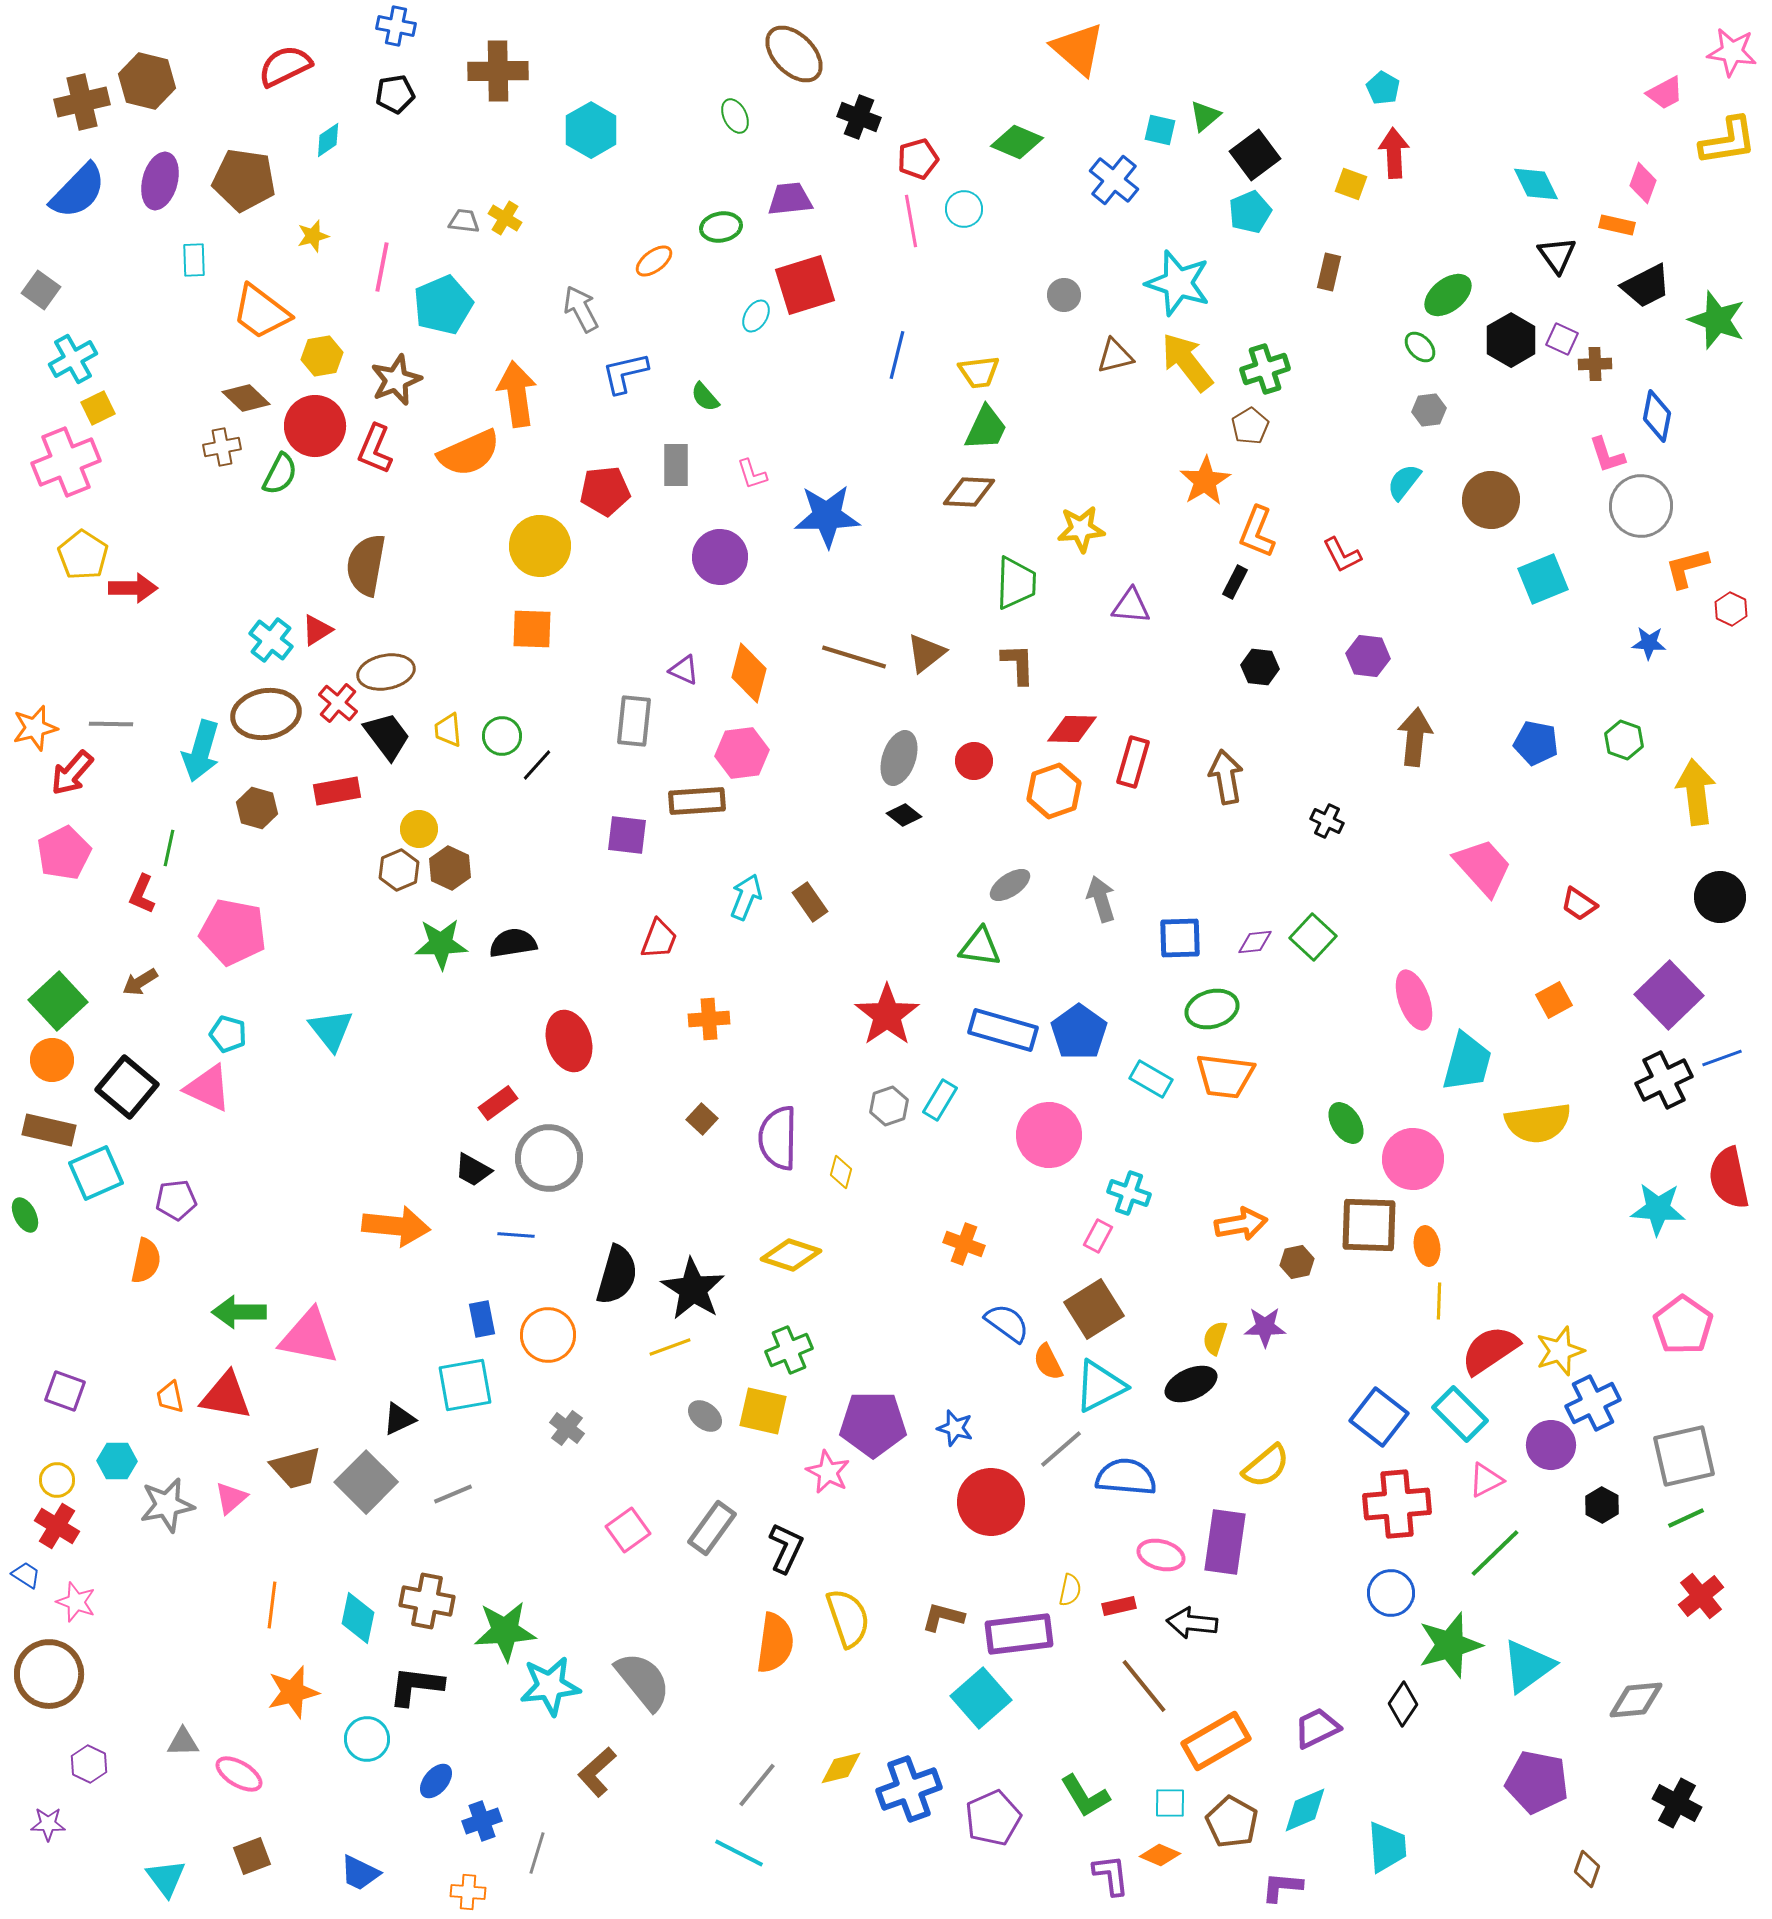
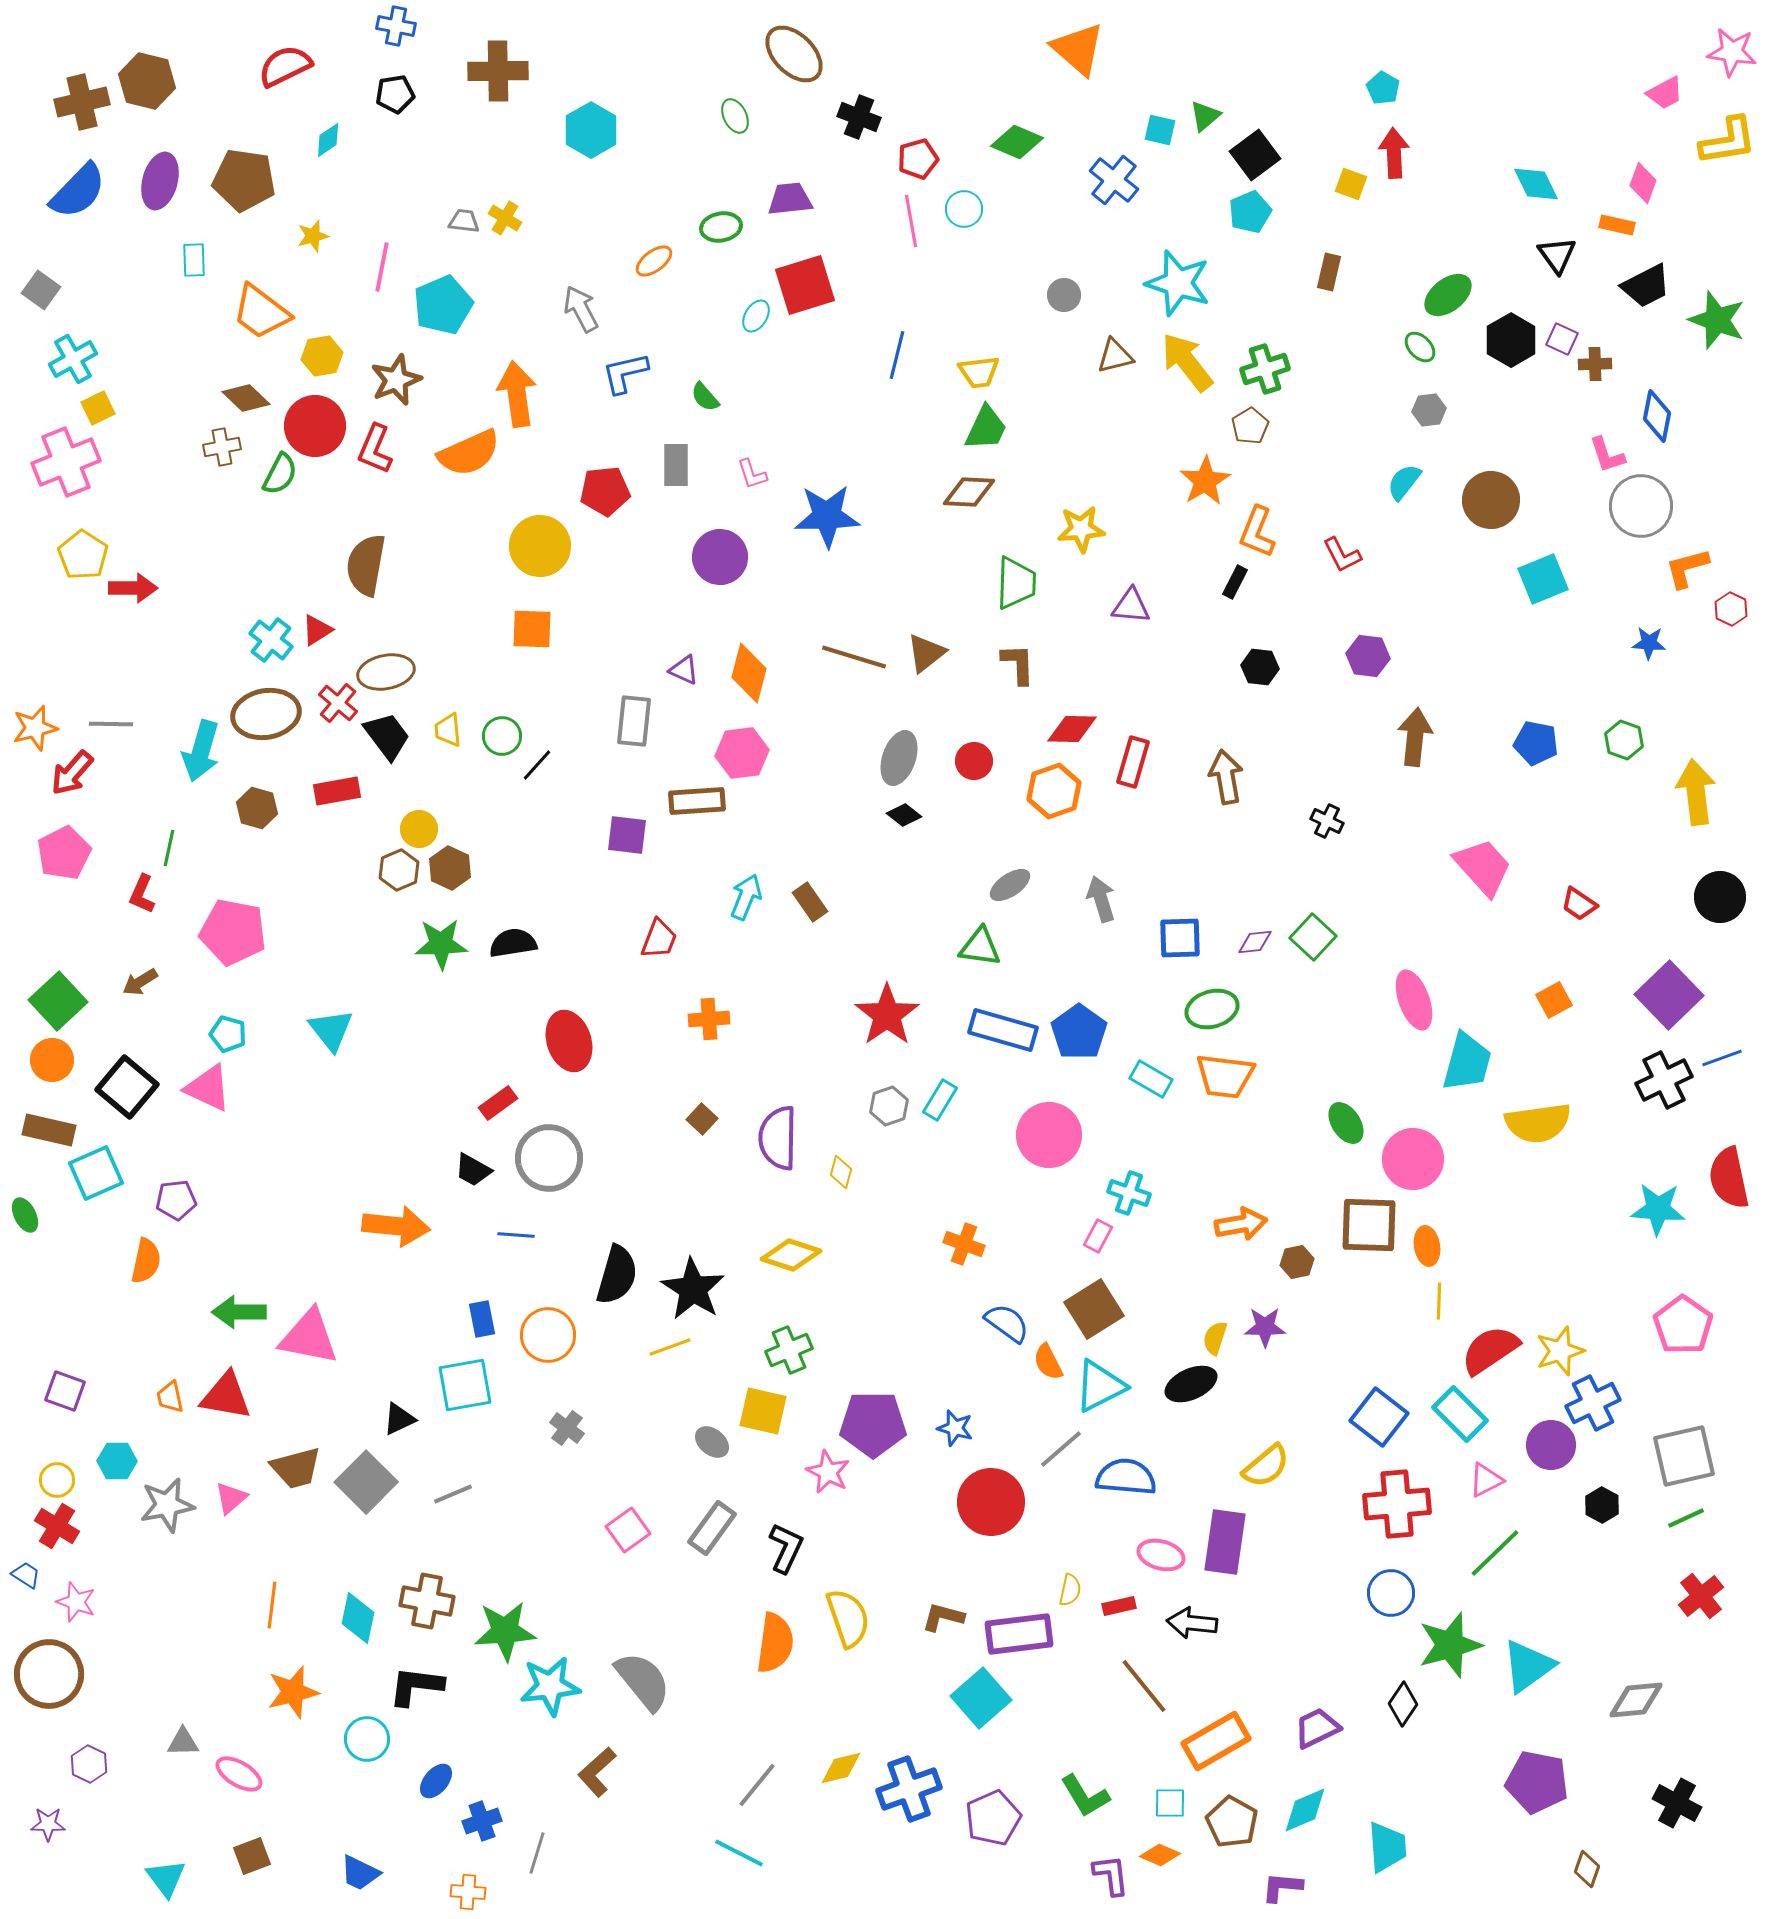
gray ellipse at (705, 1416): moved 7 px right, 26 px down
